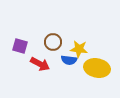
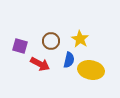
brown circle: moved 2 px left, 1 px up
yellow star: moved 1 px right, 10 px up; rotated 24 degrees clockwise
blue semicircle: rotated 84 degrees counterclockwise
yellow ellipse: moved 6 px left, 2 px down
